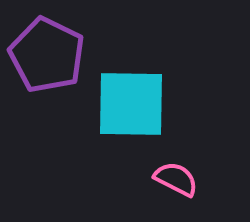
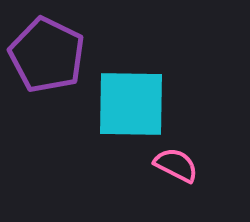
pink semicircle: moved 14 px up
